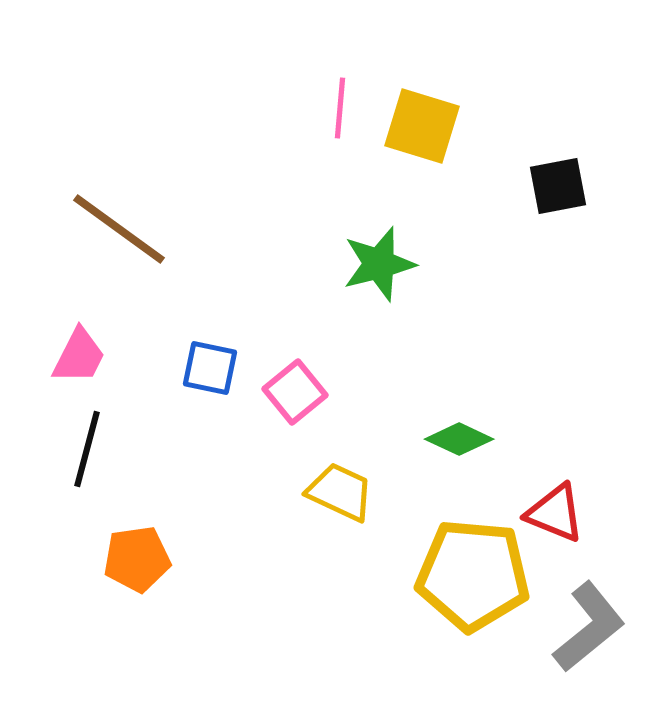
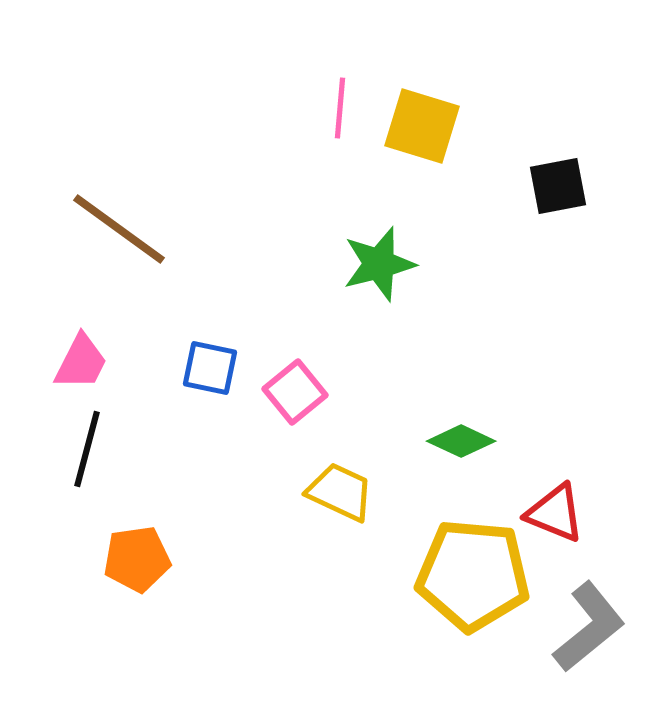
pink trapezoid: moved 2 px right, 6 px down
green diamond: moved 2 px right, 2 px down
